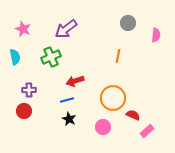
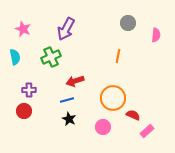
purple arrow: rotated 25 degrees counterclockwise
